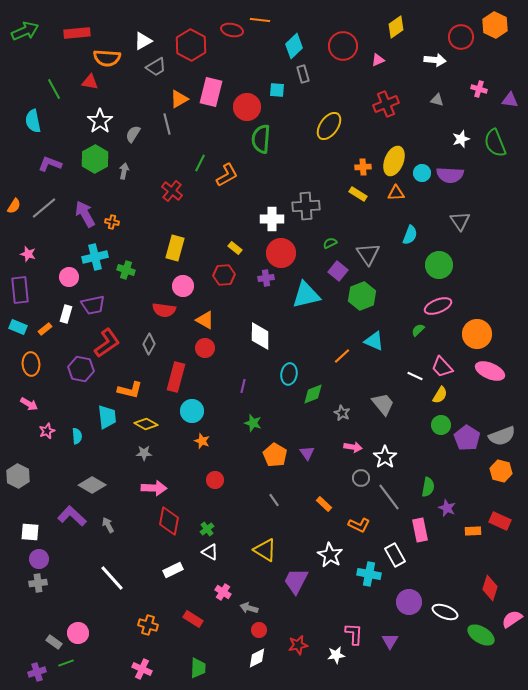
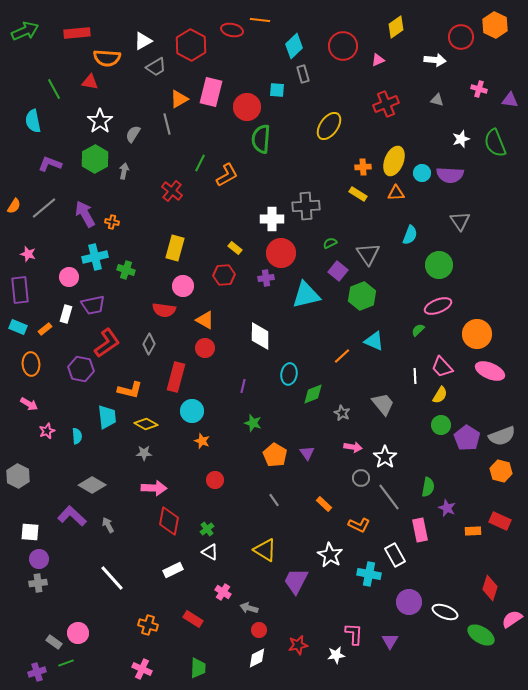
white line at (415, 376): rotated 63 degrees clockwise
